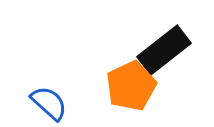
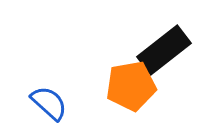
orange pentagon: rotated 15 degrees clockwise
